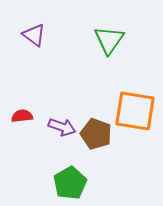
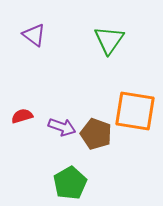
red semicircle: rotated 10 degrees counterclockwise
